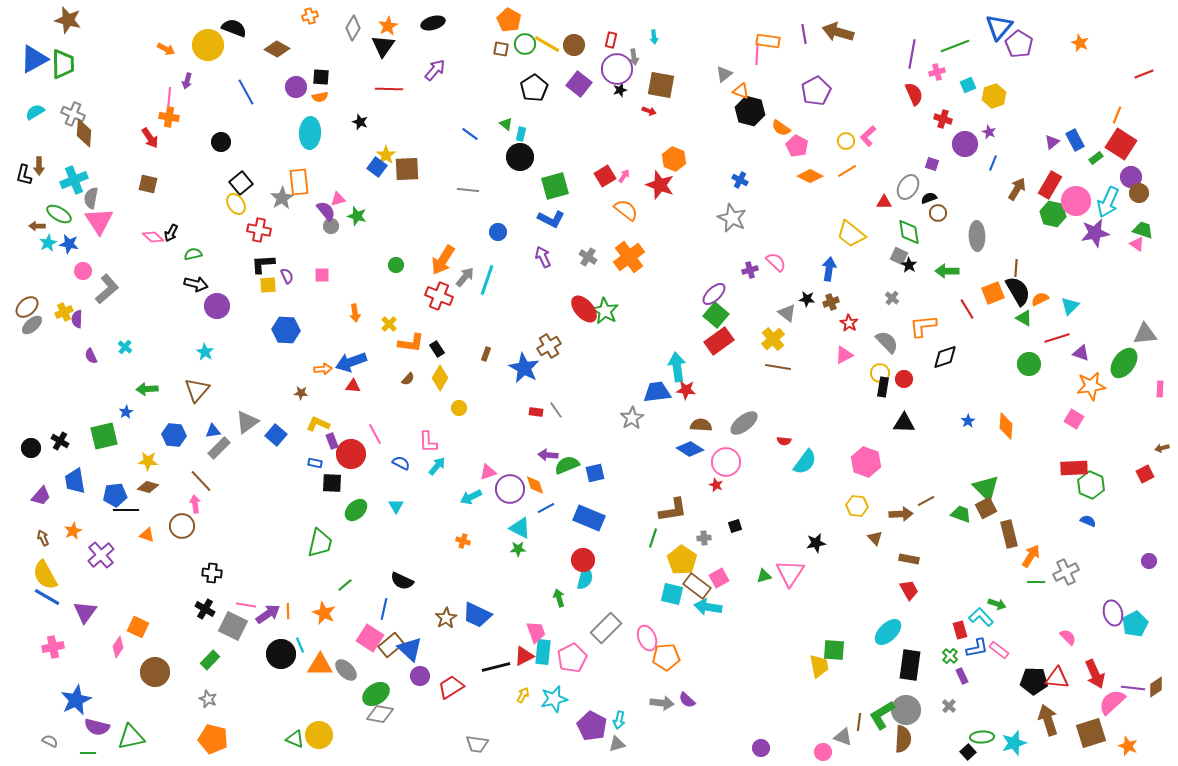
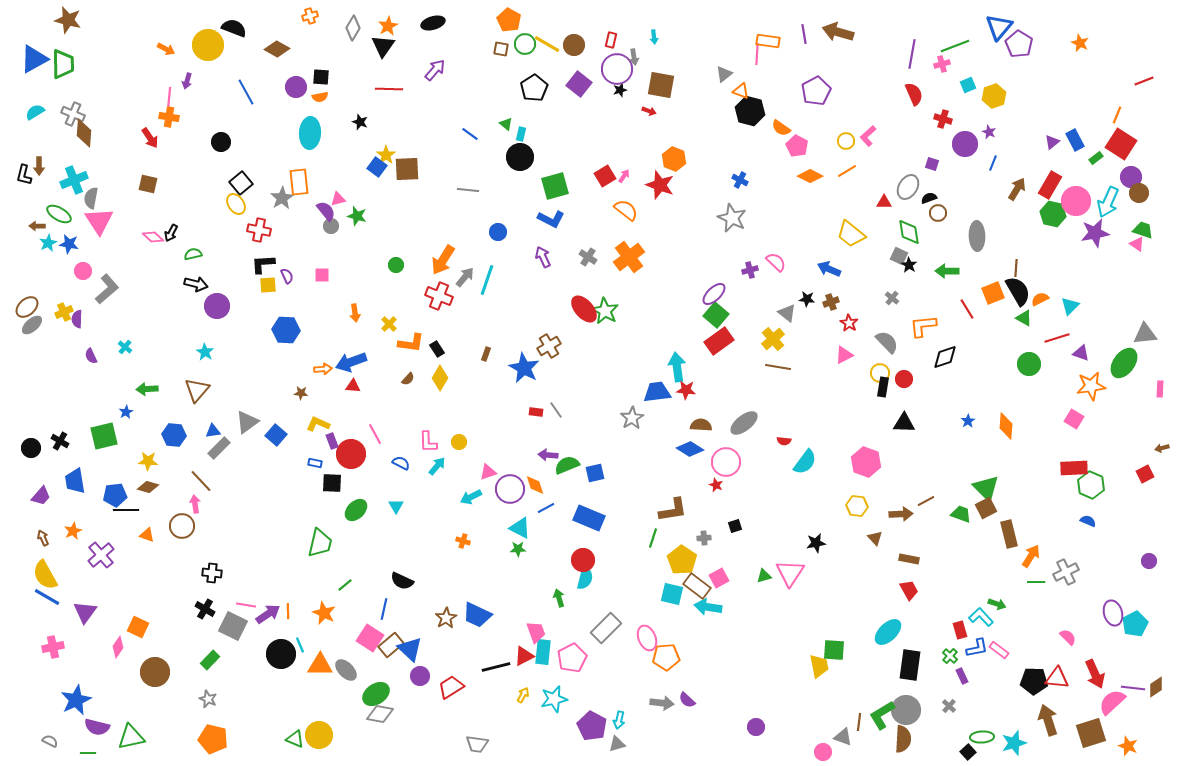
pink cross at (937, 72): moved 5 px right, 8 px up
red line at (1144, 74): moved 7 px down
blue arrow at (829, 269): rotated 75 degrees counterclockwise
yellow circle at (459, 408): moved 34 px down
purple circle at (761, 748): moved 5 px left, 21 px up
